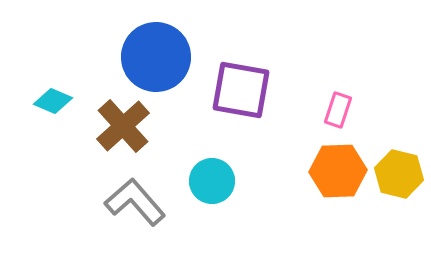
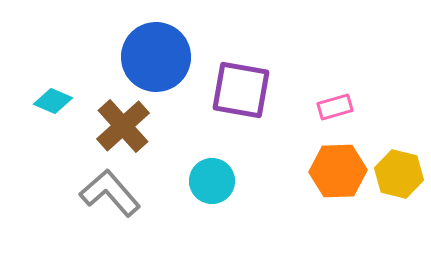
pink rectangle: moved 3 px left, 3 px up; rotated 56 degrees clockwise
gray L-shape: moved 25 px left, 9 px up
